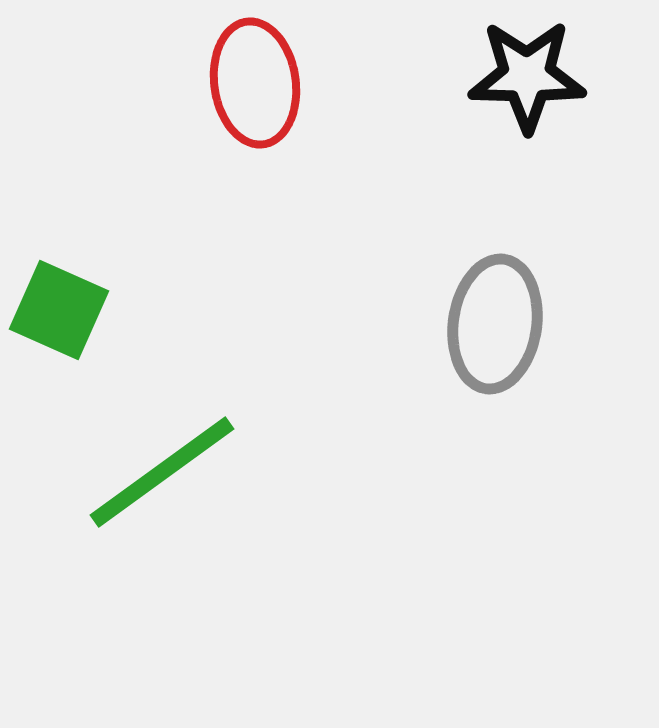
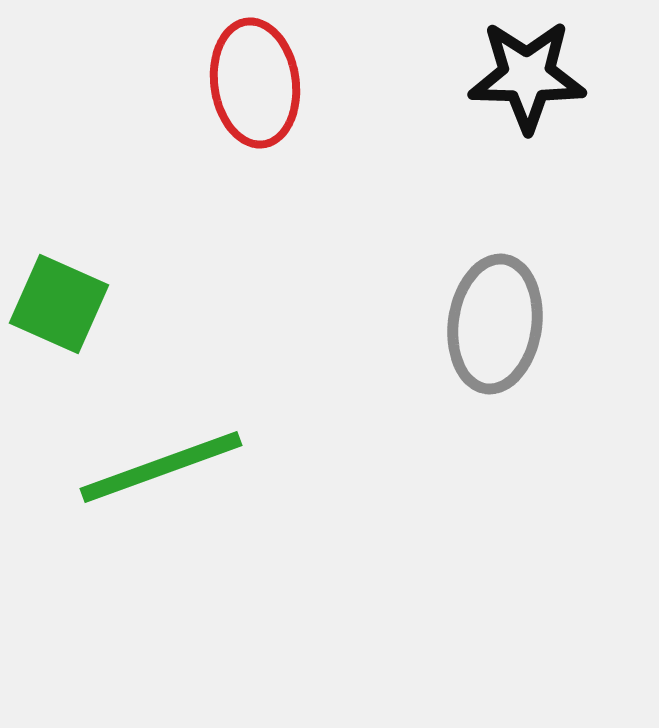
green square: moved 6 px up
green line: moved 1 px left, 5 px up; rotated 16 degrees clockwise
